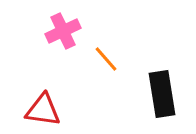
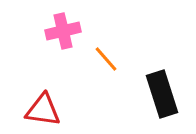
pink cross: rotated 12 degrees clockwise
black rectangle: rotated 9 degrees counterclockwise
